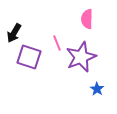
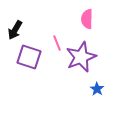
black arrow: moved 1 px right, 3 px up
